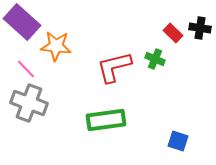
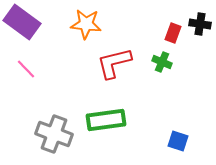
purple rectangle: rotated 6 degrees counterclockwise
black cross: moved 4 px up
red rectangle: rotated 66 degrees clockwise
orange star: moved 30 px right, 22 px up
green cross: moved 7 px right, 3 px down
red L-shape: moved 4 px up
gray cross: moved 25 px right, 31 px down
